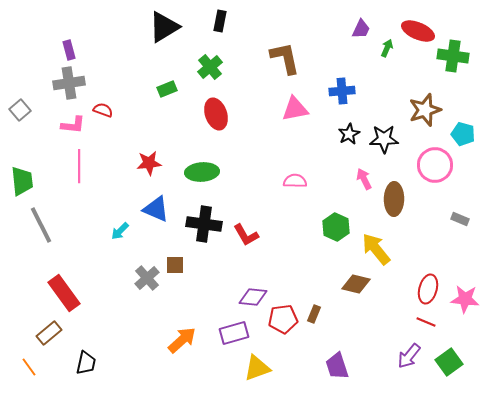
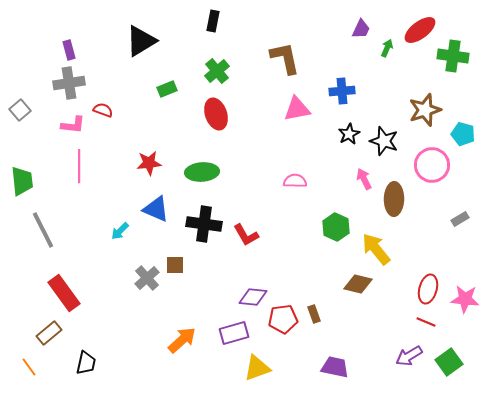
black rectangle at (220, 21): moved 7 px left
black triangle at (164, 27): moved 23 px left, 14 px down
red ellipse at (418, 31): moved 2 px right, 1 px up; rotated 60 degrees counterclockwise
green cross at (210, 67): moved 7 px right, 4 px down
pink triangle at (295, 109): moved 2 px right
black star at (384, 139): moved 2 px down; rotated 20 degrees clockwise
pink circle at (435, 165): moved 3 px left
gray rectangle at (460, 219): rotated 54 degrees counterclockwise
gray line at (41, 225): moved 2 px right, 5 px down
brown diamond at (356, 284): moved 2 px right
brown rectangle at (314, 314): rotated 42 degrees counterclockwise
purple arrow at (409, 356): rotated 20 degrees clockwise
purple trapezoid at (337, 366): moved 2 px left, 1 px down; rotated 120 degrees clockwise
